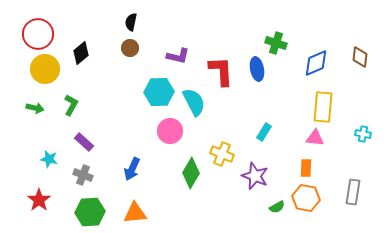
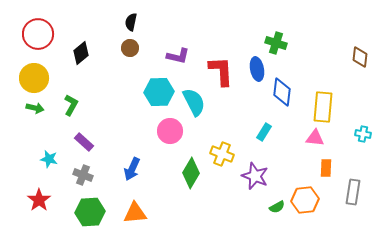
blue diamond: moved 34 px left, 29 px down; rotated 60 degrees counterclockwise
yellow circle: moved 11 px left, 9 px down
orange rectangle: moved 20 px right
orange hexagon: moved 1 px left, 2 px down; rotated 16 degrees counterclockwise
